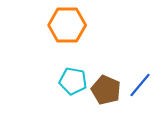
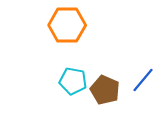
blue line: moved 3 px right, 5 px up
brown pentagon: moved 1 px left
